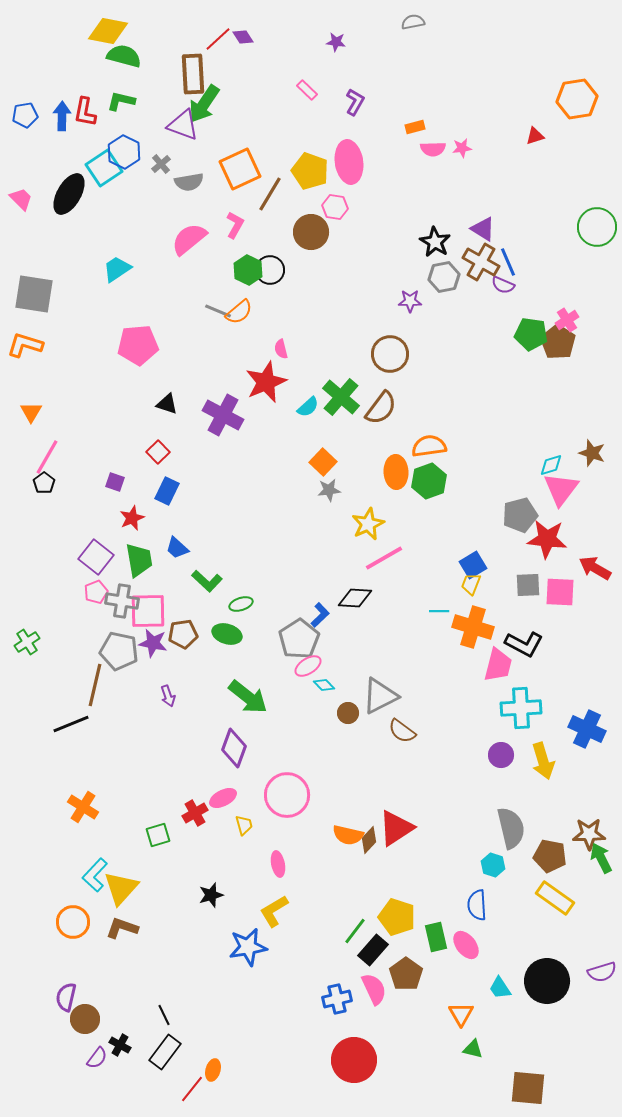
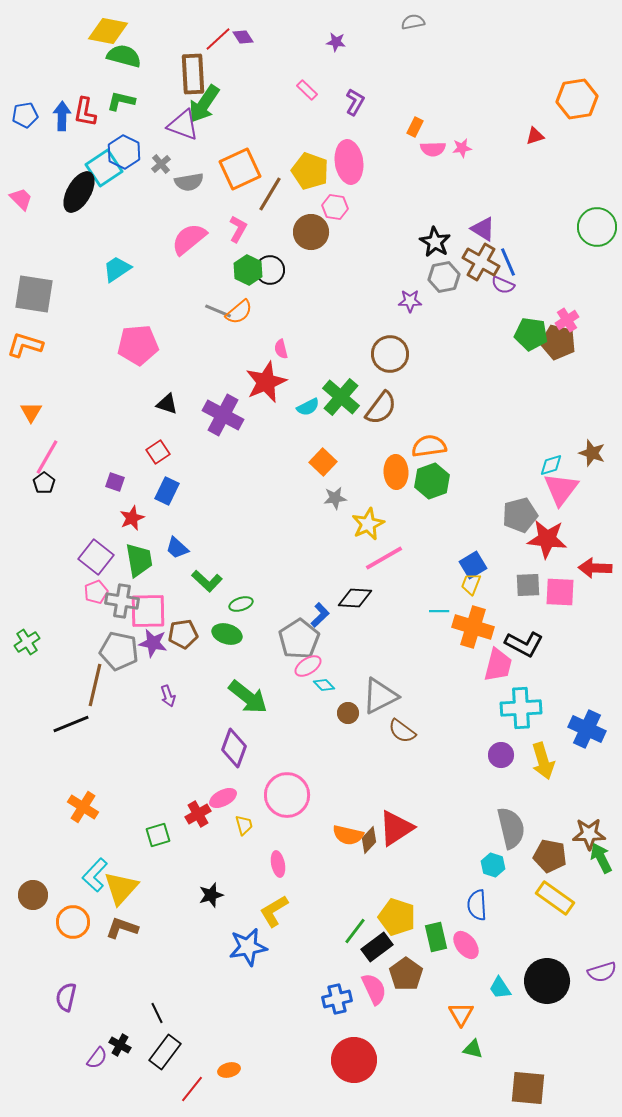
orange rectangle at (415, 127): rotated 48 degrees counterclockwise
black ellipse at (69, 194): moved 10 px right, 2 px up
pink L-shape at (235, 225): moved 3 px right, 4 px down
brown pentagon at (558, 342): rotated 20 degrees counterclockwise
cyan semicircle at (308, 407): rotated 15 degrees clockwise
red square at (158, 452): rotated 10 degrees clockwise
green hexagon at (429, 481): moved 3 px right
gray star at (329, 490): moved 6 px right, 8 px down
red arrow at (595, 568): rotated 28 degrees counterclockwise
red cross at (195, 813): moved 3 px right, 1 px down
black rectangle at (373, 950): moved 4 px right, 3 px up; rotated 12 degrees clockwise
black line at (164, 1015): moved 7 px left, 2 px up
brown circle at (85, 1019): moved 52 px left, 124 px up
orange ellipse at (213, 1070): moved 16 px right; rotated 60 degrees clockwise
